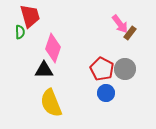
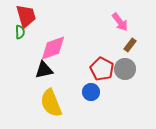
red trapezoid: moved 4 px left
pink arrow: moved 2 px up
brown rectangle: moved 12 px down
pink diamond: rotated 52 degrees clockwise
black triangle: rotated 12 degrees counterclockwise
blue circle: moved 15 px left, 1 px up
